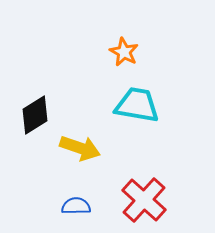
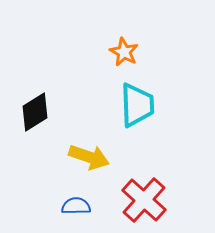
cyan trapezoid: rotated 78 degrees clockwise
black diamond: moved 3 px up
yellow arrow: moved 9 px right, 9 px down
